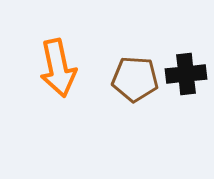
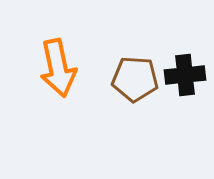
black cross: moved 1 px left, 1 px down
